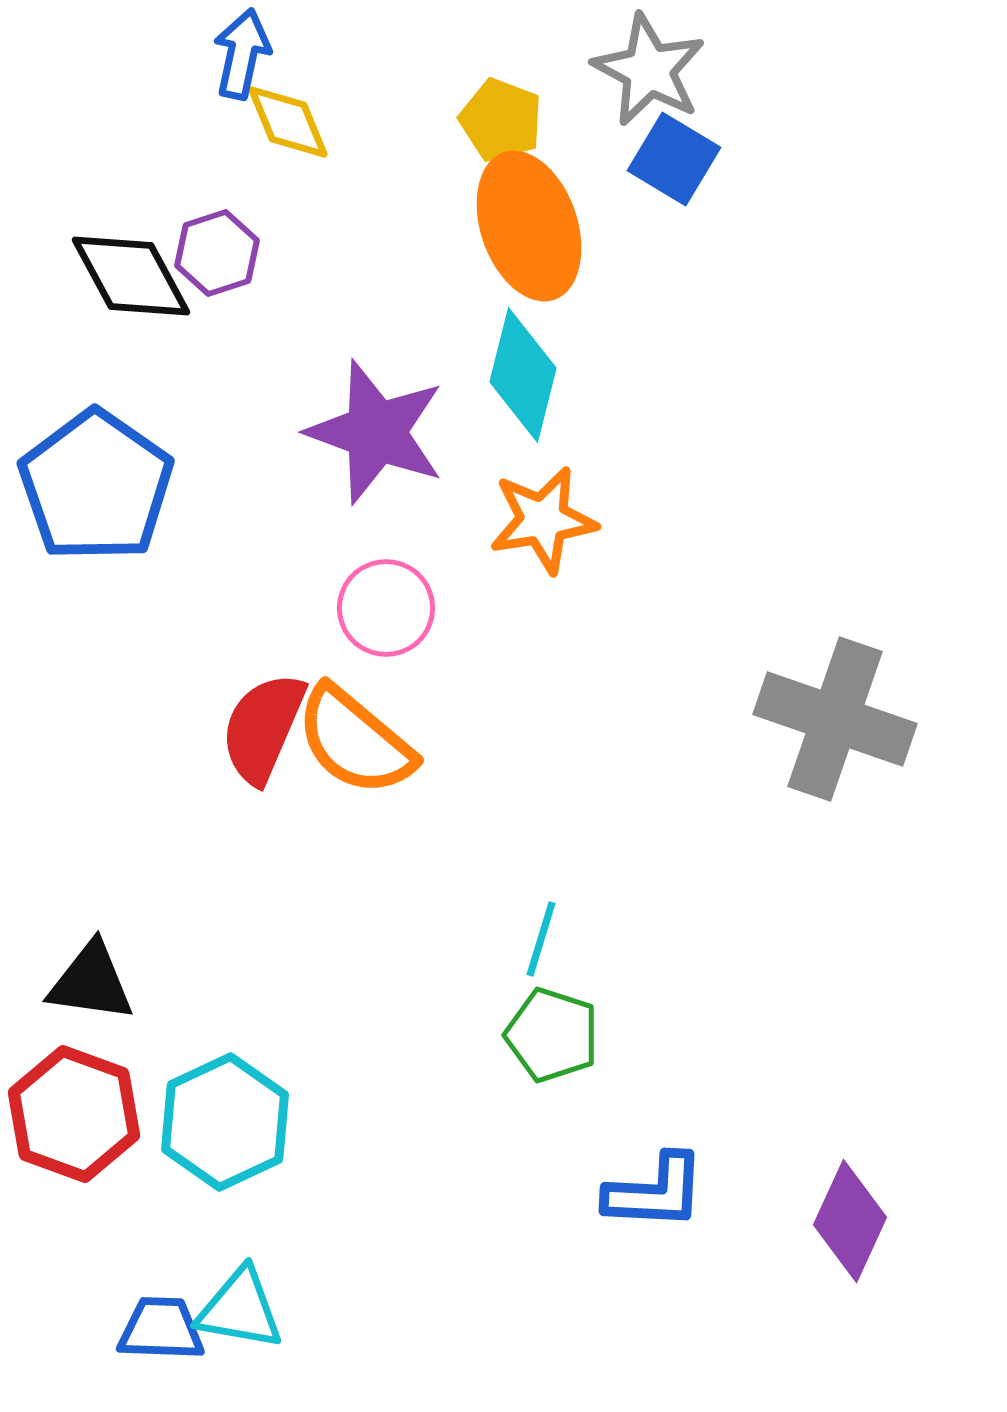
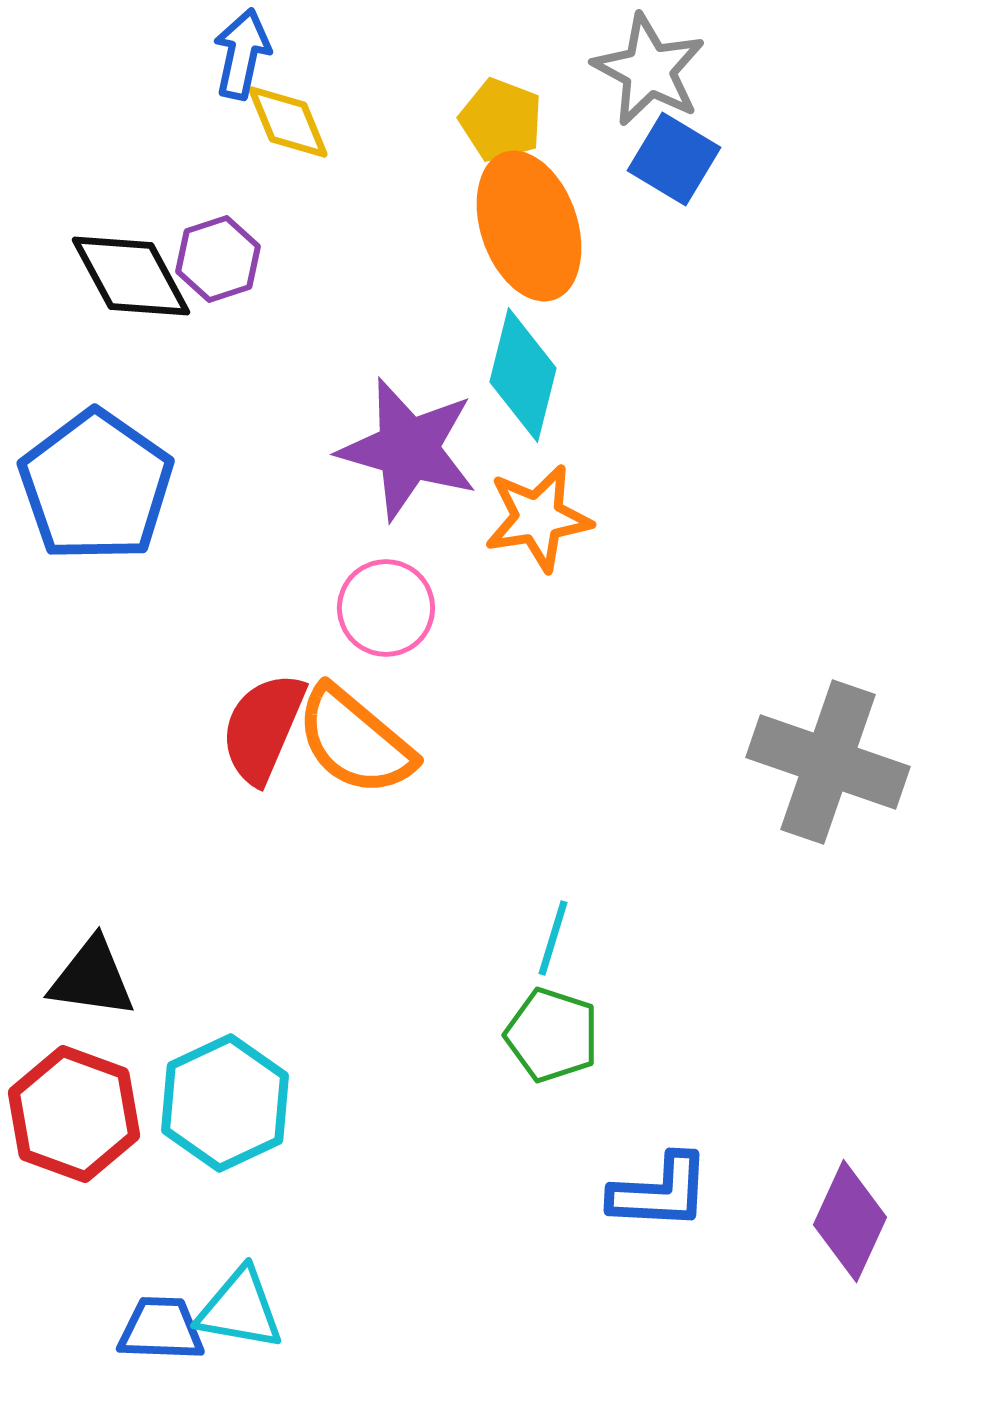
purple hexagon: moved 1 px right, 6 px down
purple star: moved 32 px right, 17 px down; rotated 4 degrees counterclockwise
orange star: moved 5 px left, 2 px up
gray cross: moved 7 px left, 43 px down
cyan line: moved 12 px right, 1 px up
black triangle: moved 1 px right, 4 px up
cyan hexagon: moved 19 px up
blue L-shape: moved 5 px right
